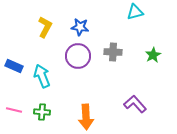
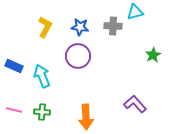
gray cross: moved 26 px up
